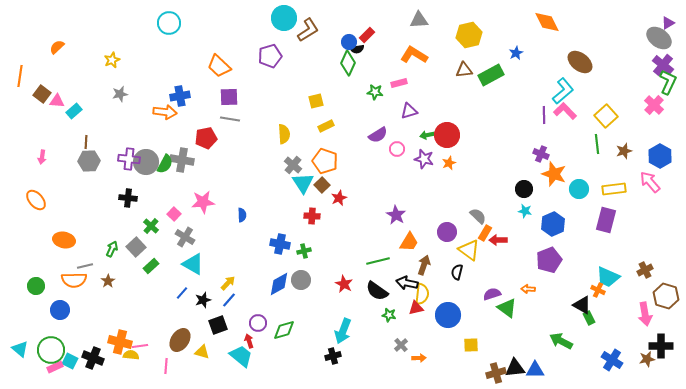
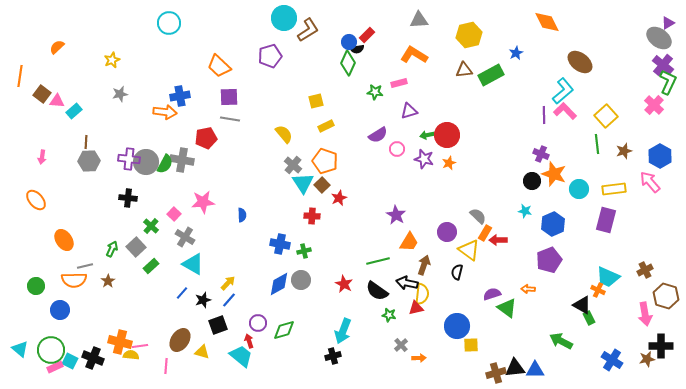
yellow semicircle at (284, 134): rotated 36 degrees counterclockwise
black circle at (524, 189): moved 8 px right, 8 px up
orange ellipse at (64, 240): rotated 45 degrees clockwise
blue circle at (448, 315): moved 9 px right, 11 px down
